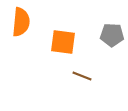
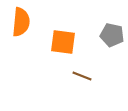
gray pentagon: rotated 10 degrees clockwise
